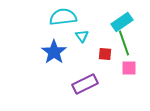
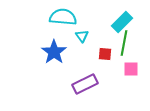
cyan semicircle: rotated 12 degrees clockwise
cyan rectangle: rotated 10 degrees counterclockwise
green line: rotated 30 degrees clockwise
pink square: moved 2 px right, 1 px down
